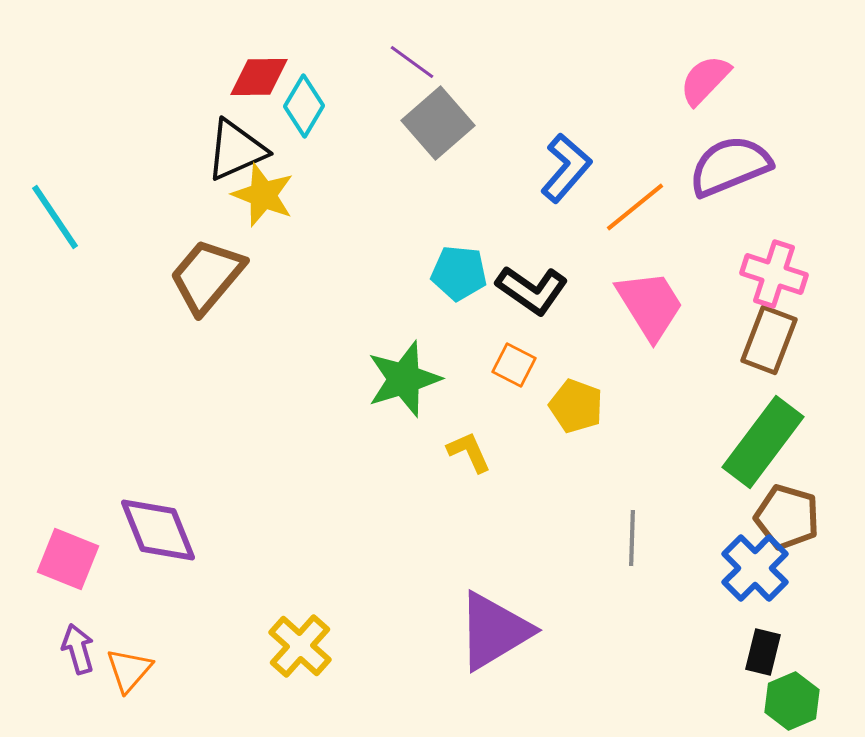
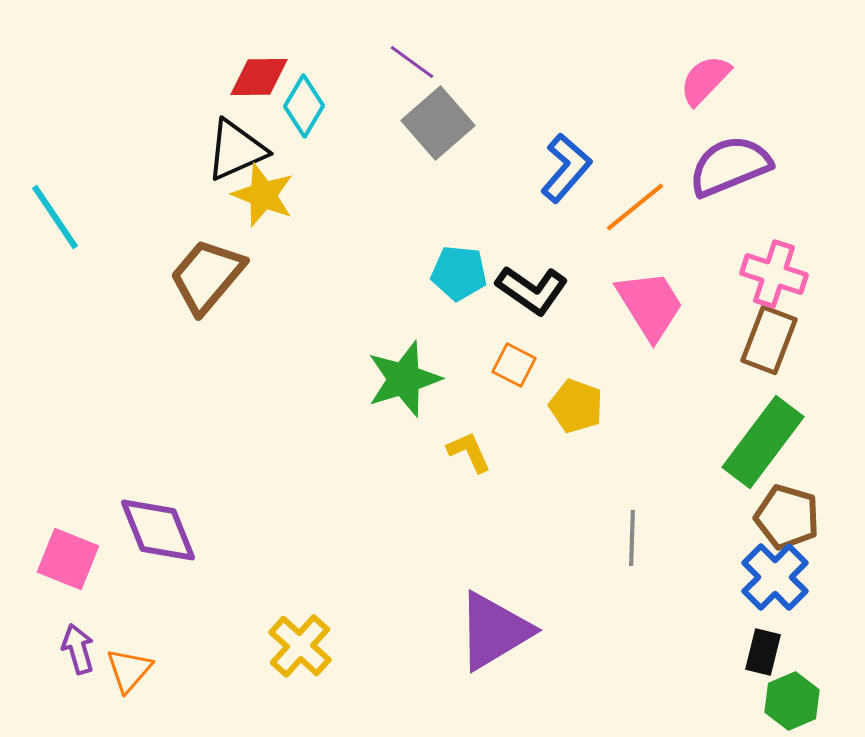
blue cross: moved 20 px right, 9 px down
